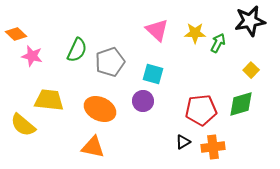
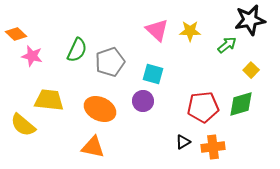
black star: moved 1 px up
yellow star: moved 5 px left, 2 px up
green arrow: moved 9 px right, 2 px down; rotated 24 degrees clockwise
red pentagon: moved 2 px right, 3 px up
